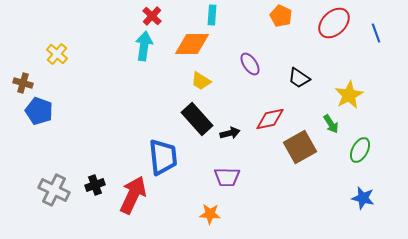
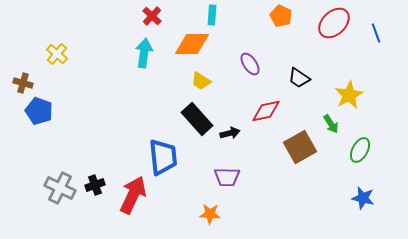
cyan arrow: moved 7 px down
red diamond: moved 4 px left, 8 px up
gray cross: moved 6 px right, 2 px up
